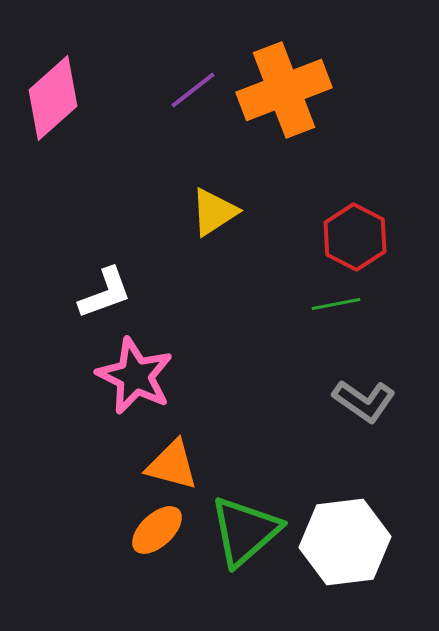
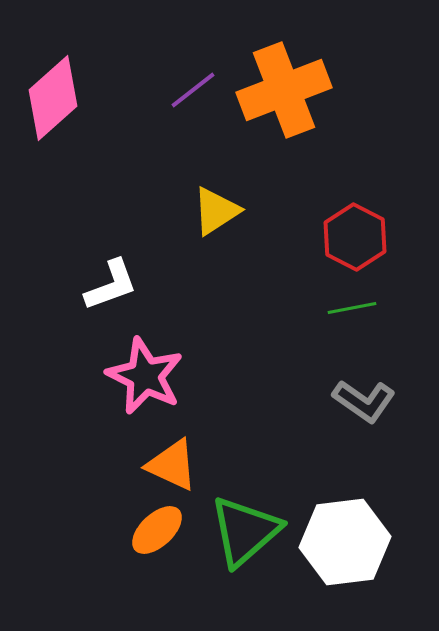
yellow triangle: moved 2 px right, 1 px up
white L-shape: moved 6 px right, 8 px up
green line: moved 16 px right, 4 px down
pink star: moved 10 px right
orange triangle: rotated 10 degrees clockwise
